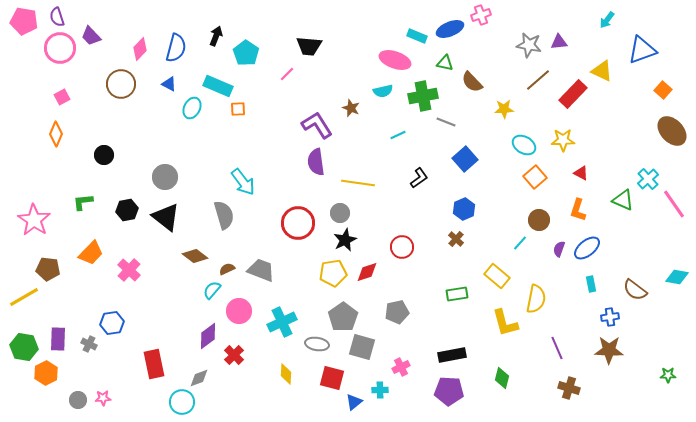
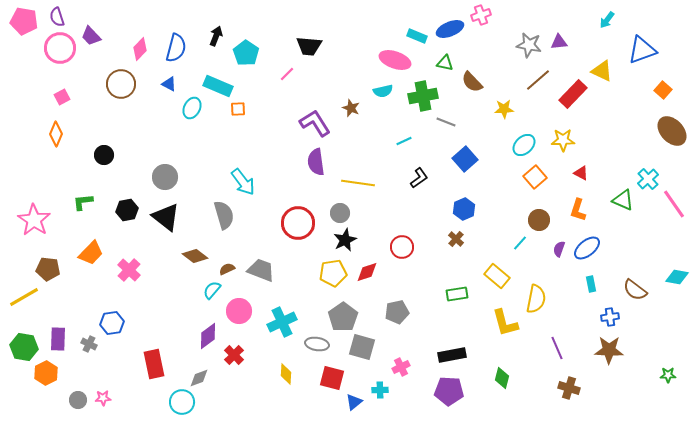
purple L-shape at (317, 125): moved 2 px left, 2 px up
cyan line at (398, 135): moved 6 px right, 6 px down
cyan ellipse at (524, 145): rotated 75 degrees counterclockwise
